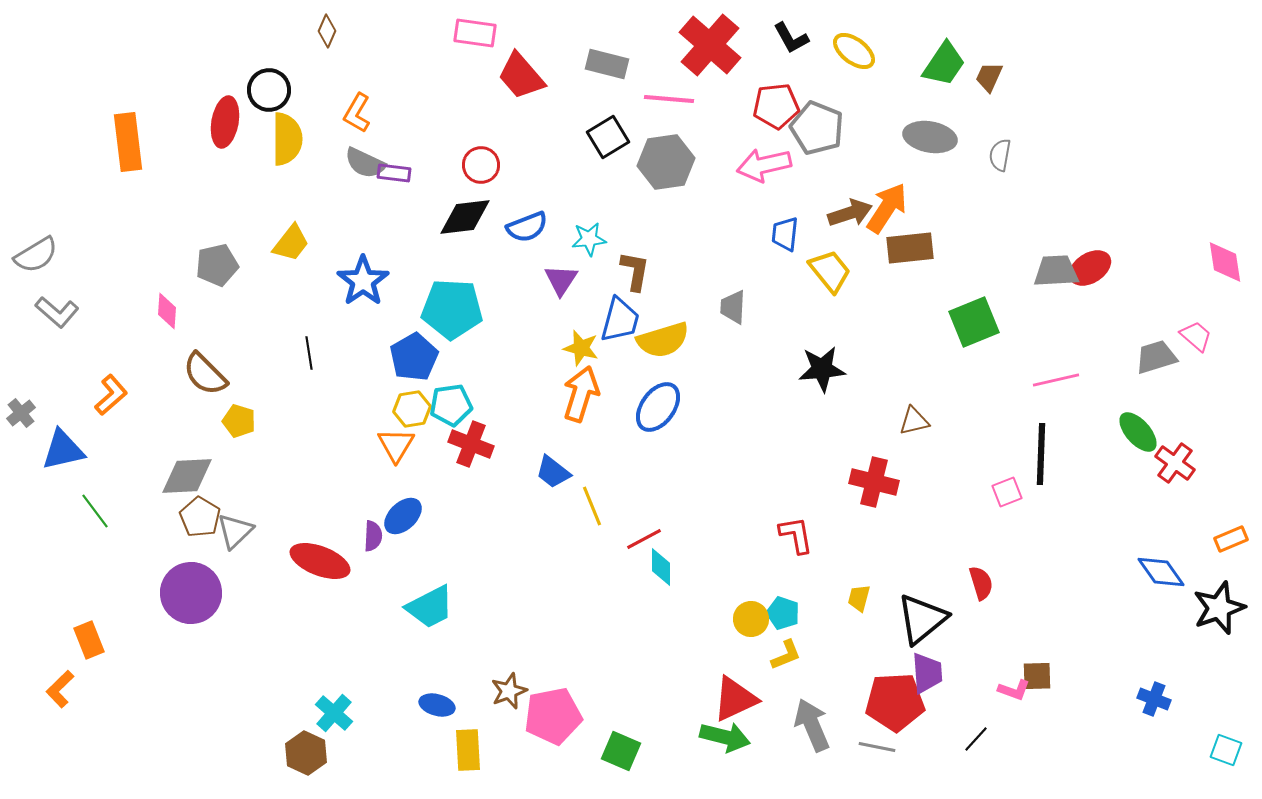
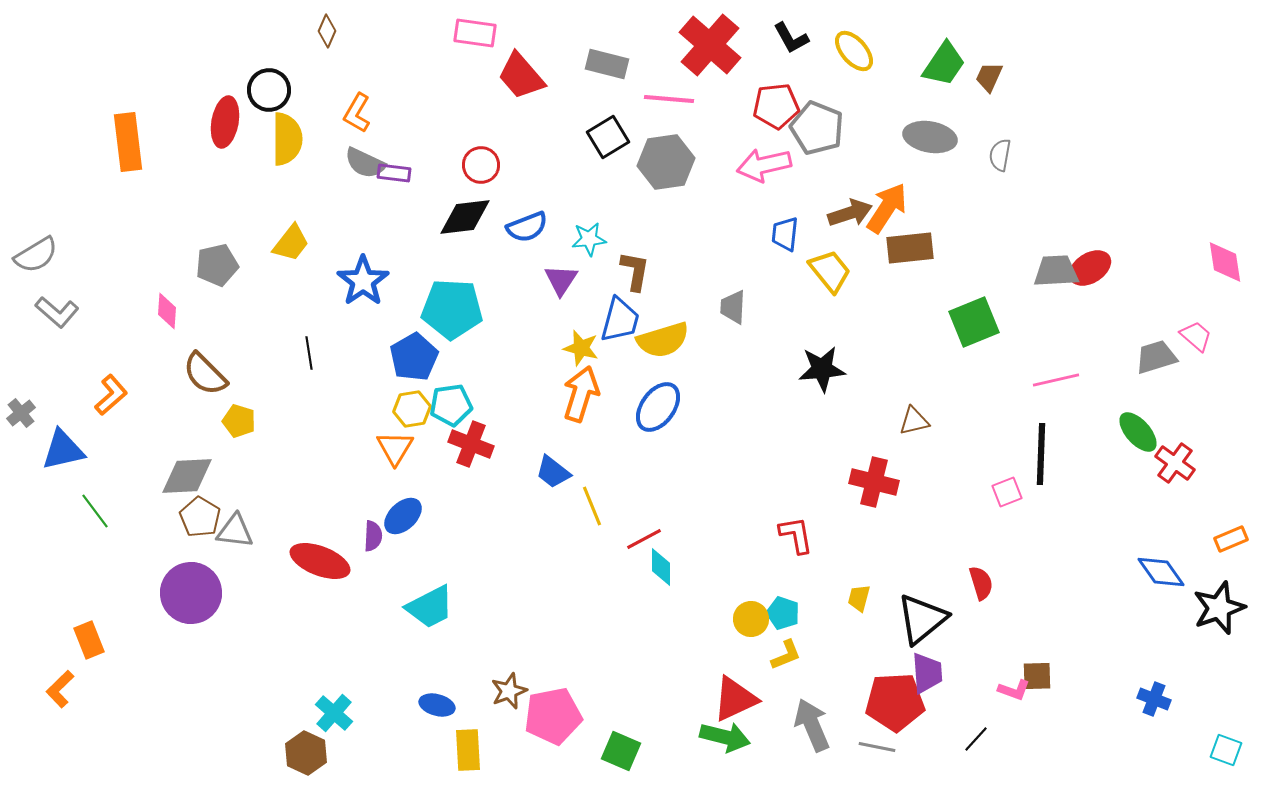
yellow ellipse at (854, 51): rotated 12 degrees clockwise
orange triangle at (396, 445): moved 1 px left, 3 px down
gray triangle at (235, 531): rotated 51 degrees clockwise
